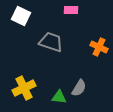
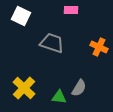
gray trapezoid: moved 1 px right, 1 px down
yellow cross: rotated 20 degrees counterclockwise
